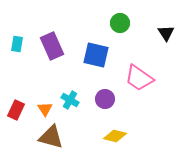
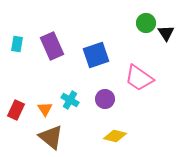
green circle: moved 26 px right
blue square: rotated 32 degrees counterclockwise
brown triangle: rotated 24 degrees clockwise
